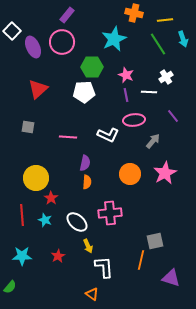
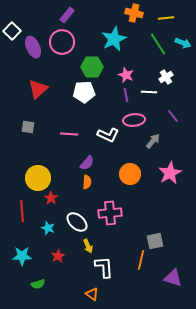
yellow line at (165, 20): moved 1 px right, 2 px up
cyan arrow at (183, 39): moved 4 px down; rotated 49 degrees counterclockwise
pink line at (68, 137): moved 1 px right, 3 px up
purple semicircle at (85, 163): moved 2 px right; rotated 28 degrees clockwise
pink star at (165, 173): moved 5 px right
yellow circle at (36, 178): moved 2 px right
red line at (22, 215): moved 4 px up
cyan star at (45, 220): moved 3 px right, 8 px down
purple triangle at (171, 278): moved 2 px right
green semicircle at (10, 287): moved 28 px right, 3 px up; rotated 32 degrees clockwise
